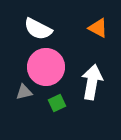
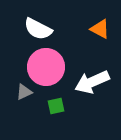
orange triangle: moved 2 px right, 1 px down
white arrow: rotated 124 degrees counterclockwise
gray triangle: rotated 12 degrees counterclockwise
green square: moved 1 px left, 3 px down; rotated 12 degrees clockwise
